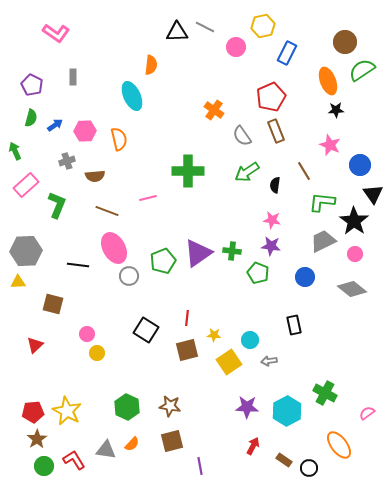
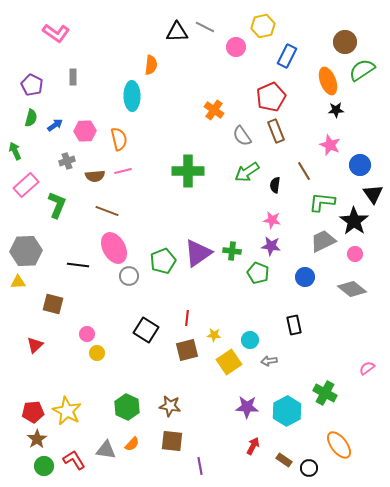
blue rectangle at (287, 53): moved 3 px down
cyan ellipse at (132, 96): rotated 24 degrees clockwise
pink line at (148, 198): moved 25 px left, 27 px up
pink semicircle at (367, 413): moved 45 px up
brown square at (172, 441): rotated 20 degrees clockwise
